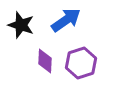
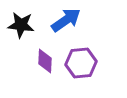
black star: rotated 12 degrees counterclockwise
purple hexagon: rotated 12 degrees clockwise
